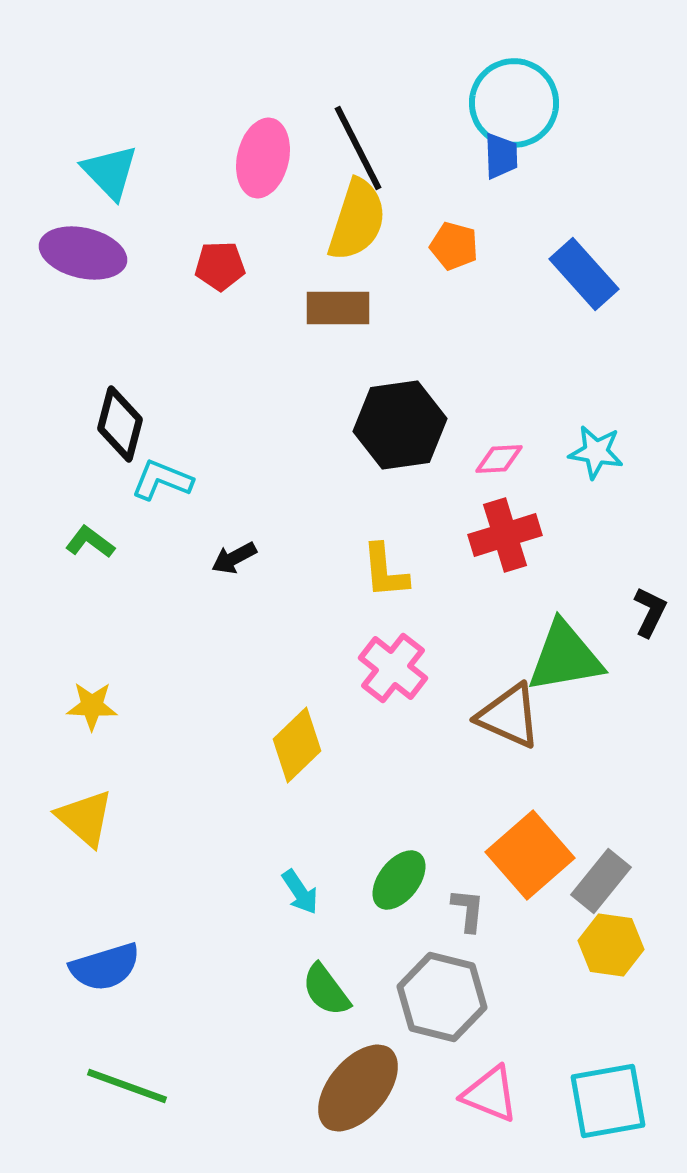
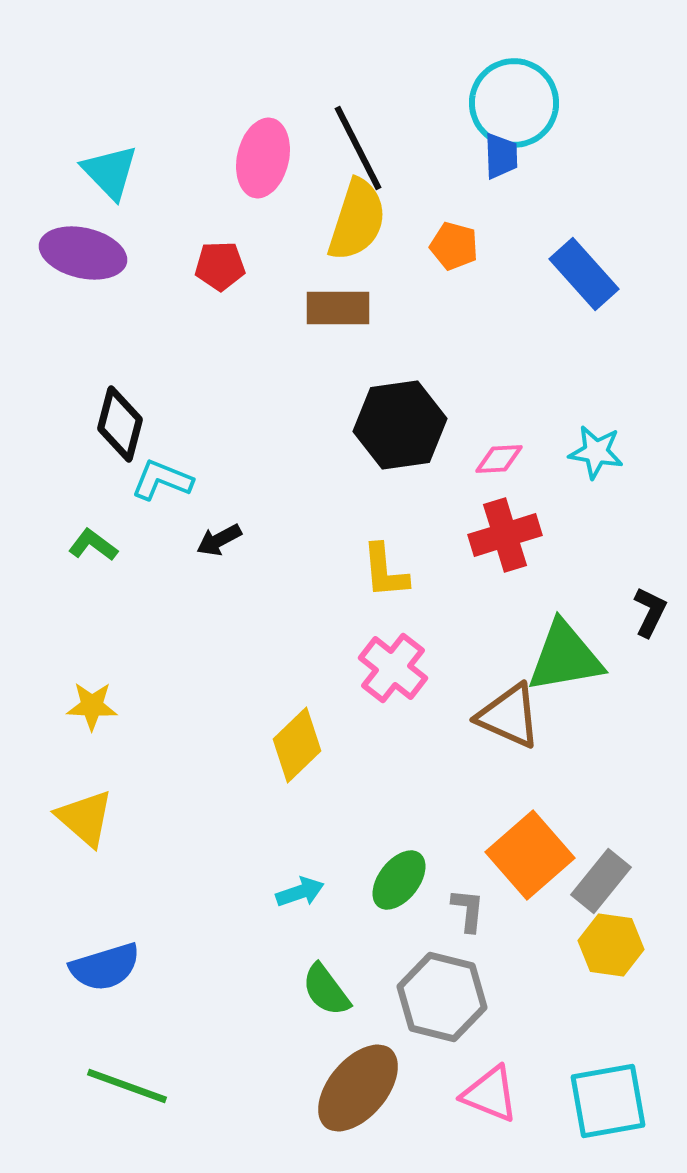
green L-shape: moved 3 px right, 3 px down
black arrow: moved 15 px left, 18 px up
cyan arrow: rotated 75 degrees counterclockwise
